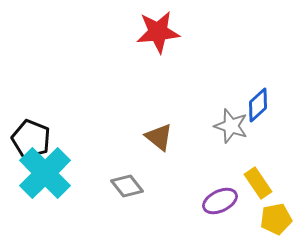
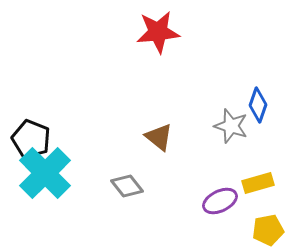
blue diamond: rotated 28 degrees counterclockwise
yellow rectangle: rotated 72 degrees counterclockwise
yellow pentagon: moved 8 px left, 11 px down
